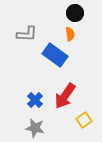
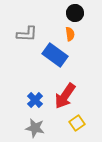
yellow square: moved 7 px left, 3 px down
